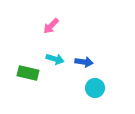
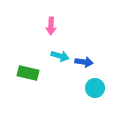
pink arrow: rotated 42 degrees counterclockwise
cyan arrow: moved 5 px right, 3 px up
